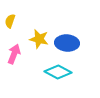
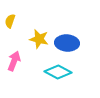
pink arrow: moved 7 px down
